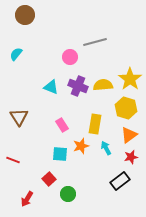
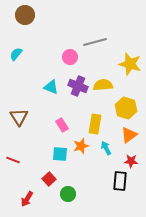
yellow star: moved 15 px up; rotated 20 degrees counterclockwise
red star: moved 4 px down; rotated 16 degrees clockwise
black rectangle: rotated 48 degrees counterclockwise
